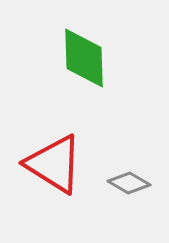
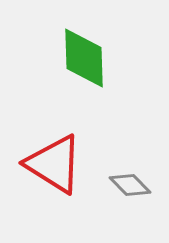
gray diamond: moved 1 px right, 2 px down; rotated 15 degrees clockwise
